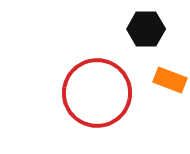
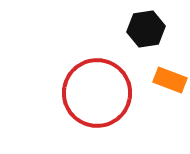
black hexagon: rotated 9 degrees counterclockwise
